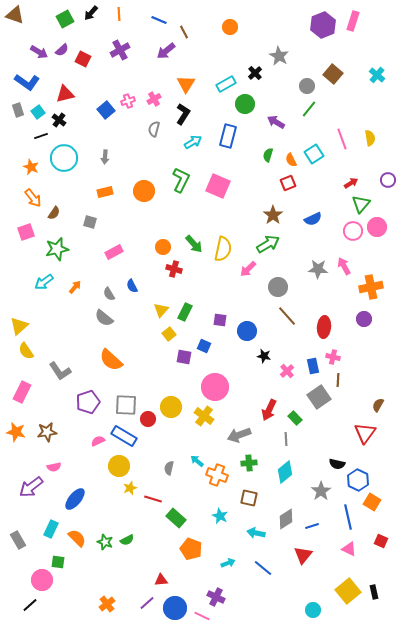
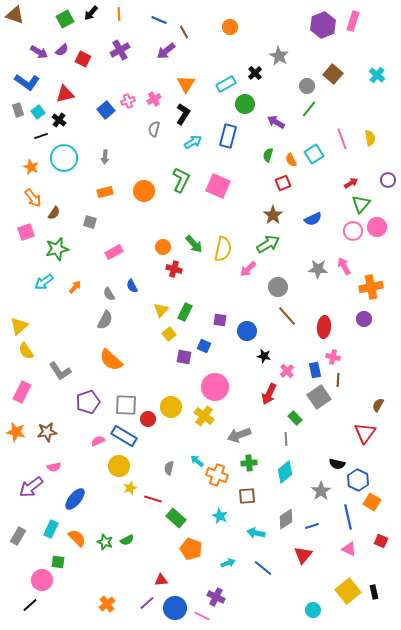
red square at (288, 183): moved 5 px left
gray semicircle at (104, 318): moved 1 px right, 2 px down; rotated 102 degrees counterclockwise
blue rectangle at (313, 366): moved 2 px right, 4 px down
red arrow at (269, 410): moved 16 px up
brown square at (249, 498): moved 2 px left, 2 px up; rotated 18 degrees counterclockwise
gray rectangle at (18, 540): moved 4 px up; rotated 60 degrees clockwise
